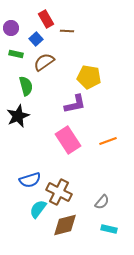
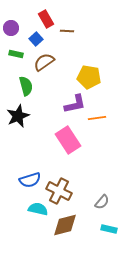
orange line: moved 11 px left, 23 px up; rotated 12 degrees clockwise
brown cross: moved 1 px up
cyan semicircle: rotated 66 degrees clockwise
